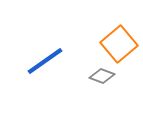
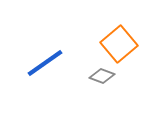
blue line: moved 2 px down
